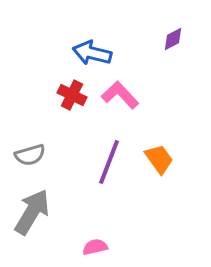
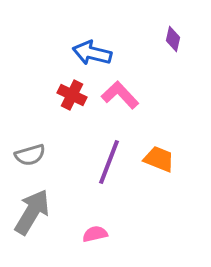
purple diamond: rotated 50 degrees counterclockwise
orange trapezoid: rotated 32 degrees counterclockwise
pink semicircle: moved 13 px up
